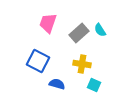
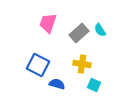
blue square: moved 4 px down
